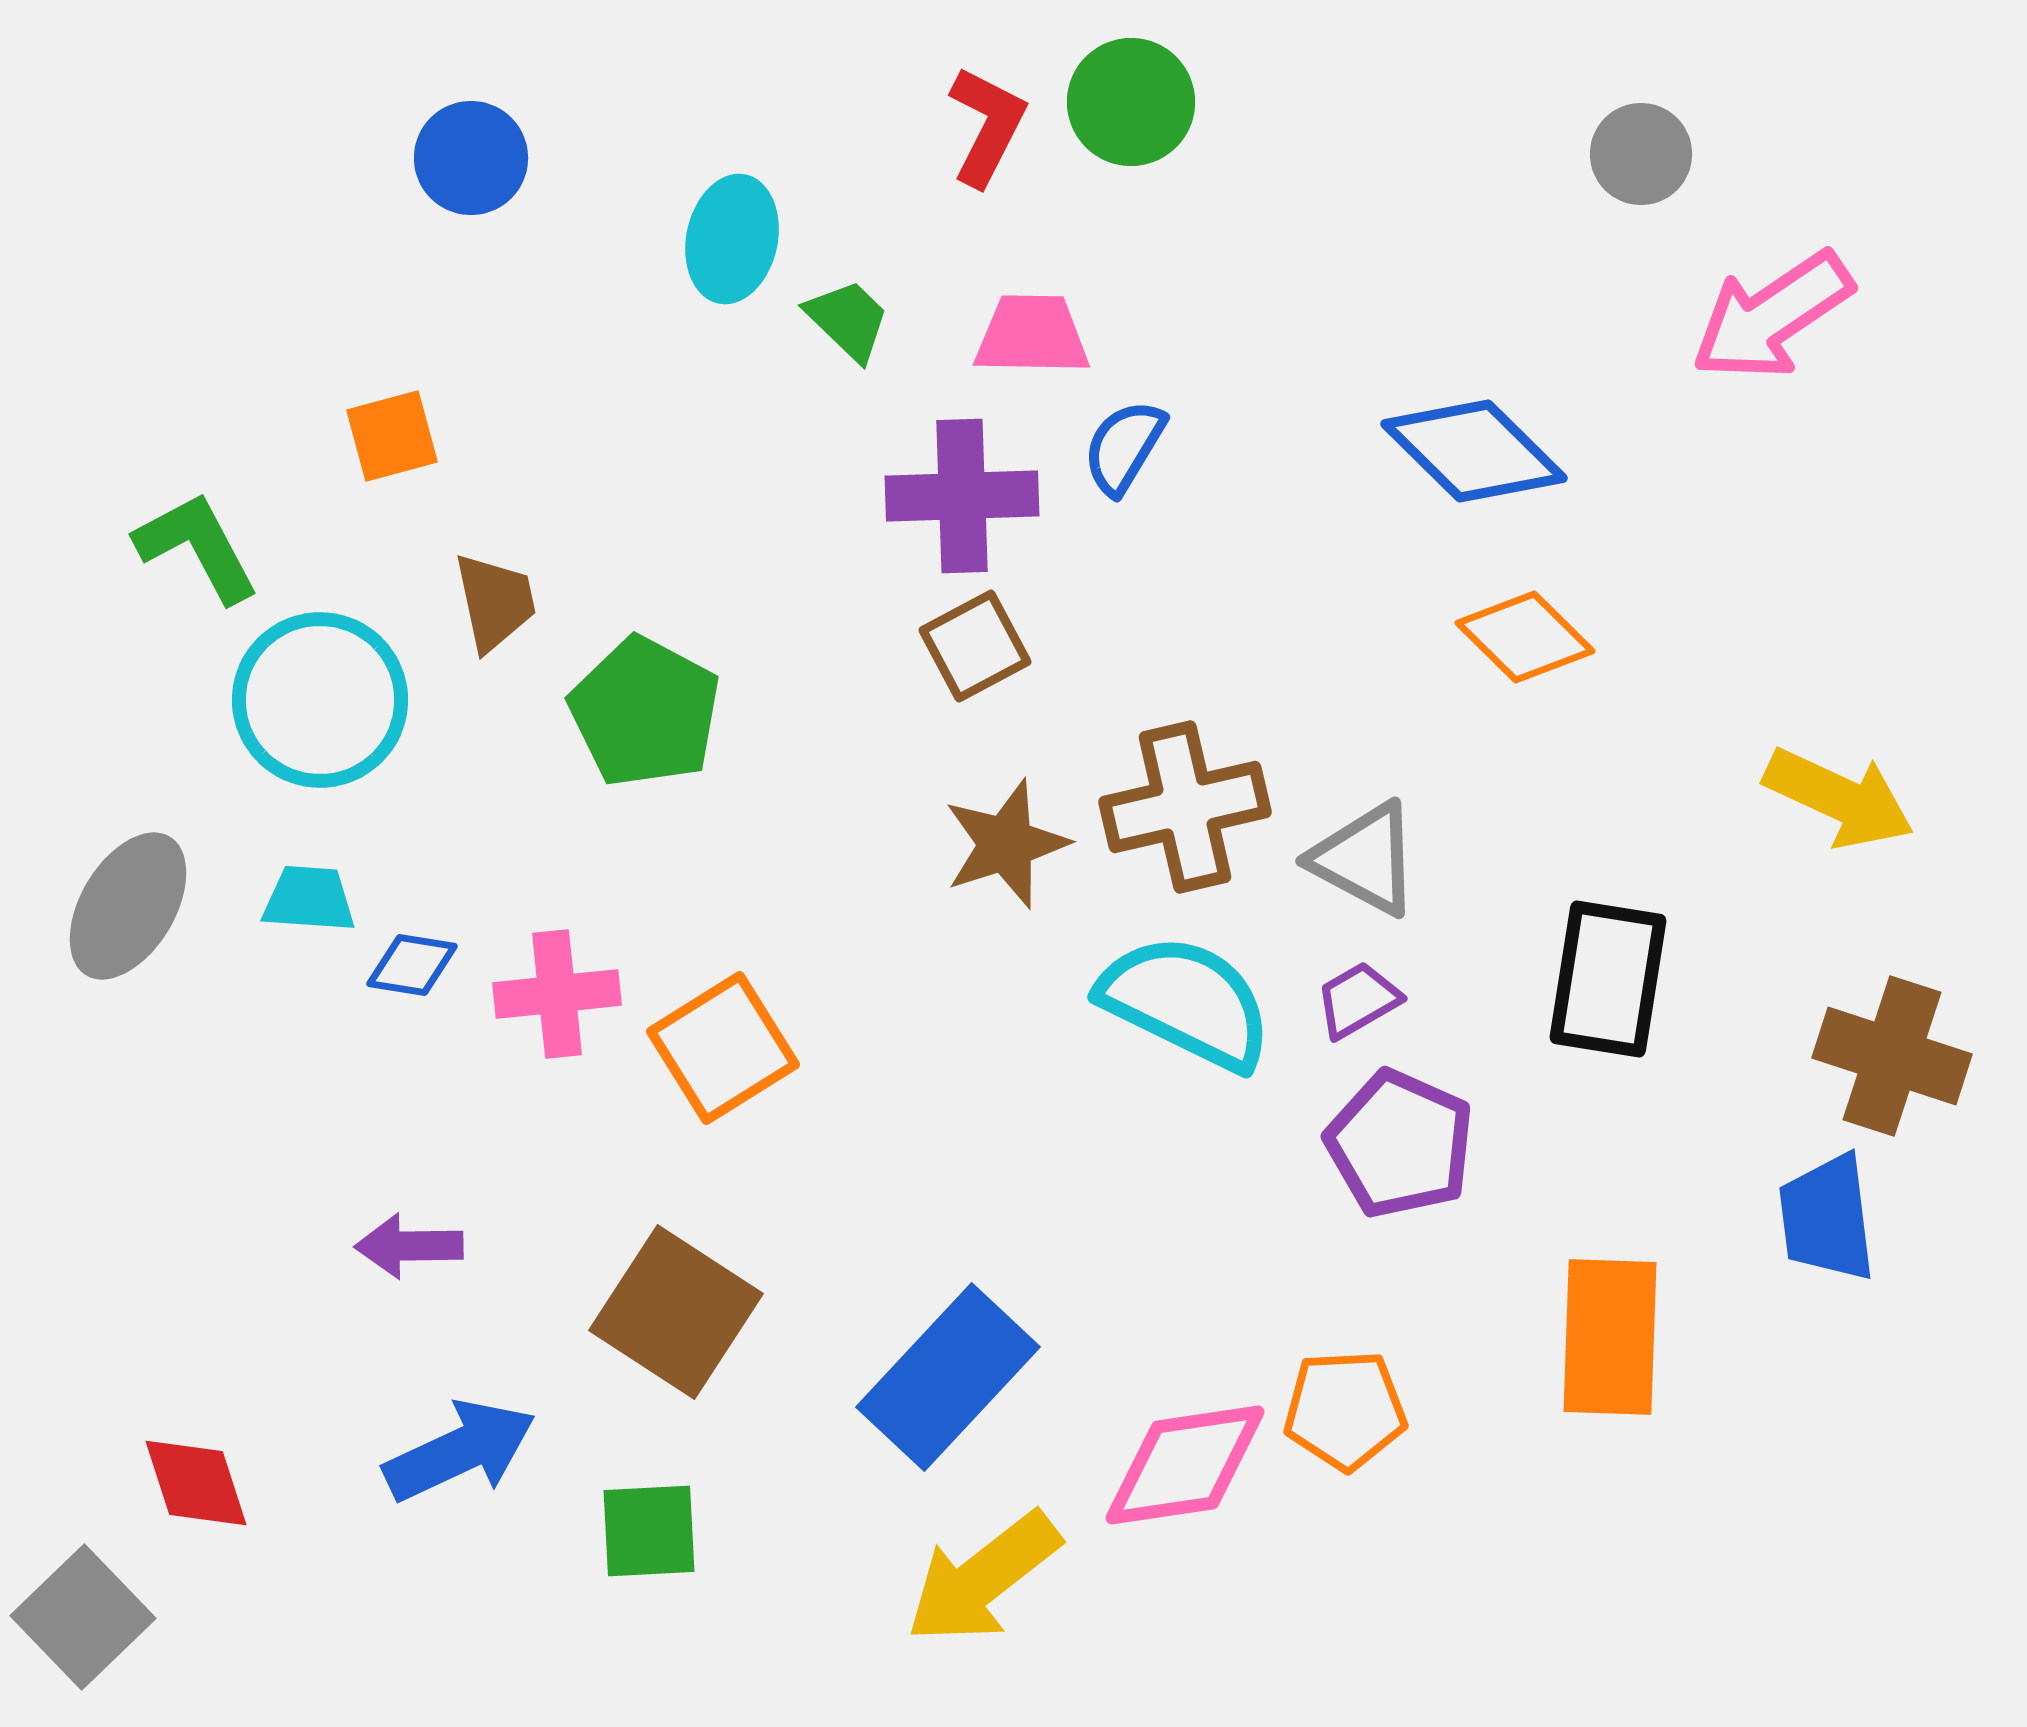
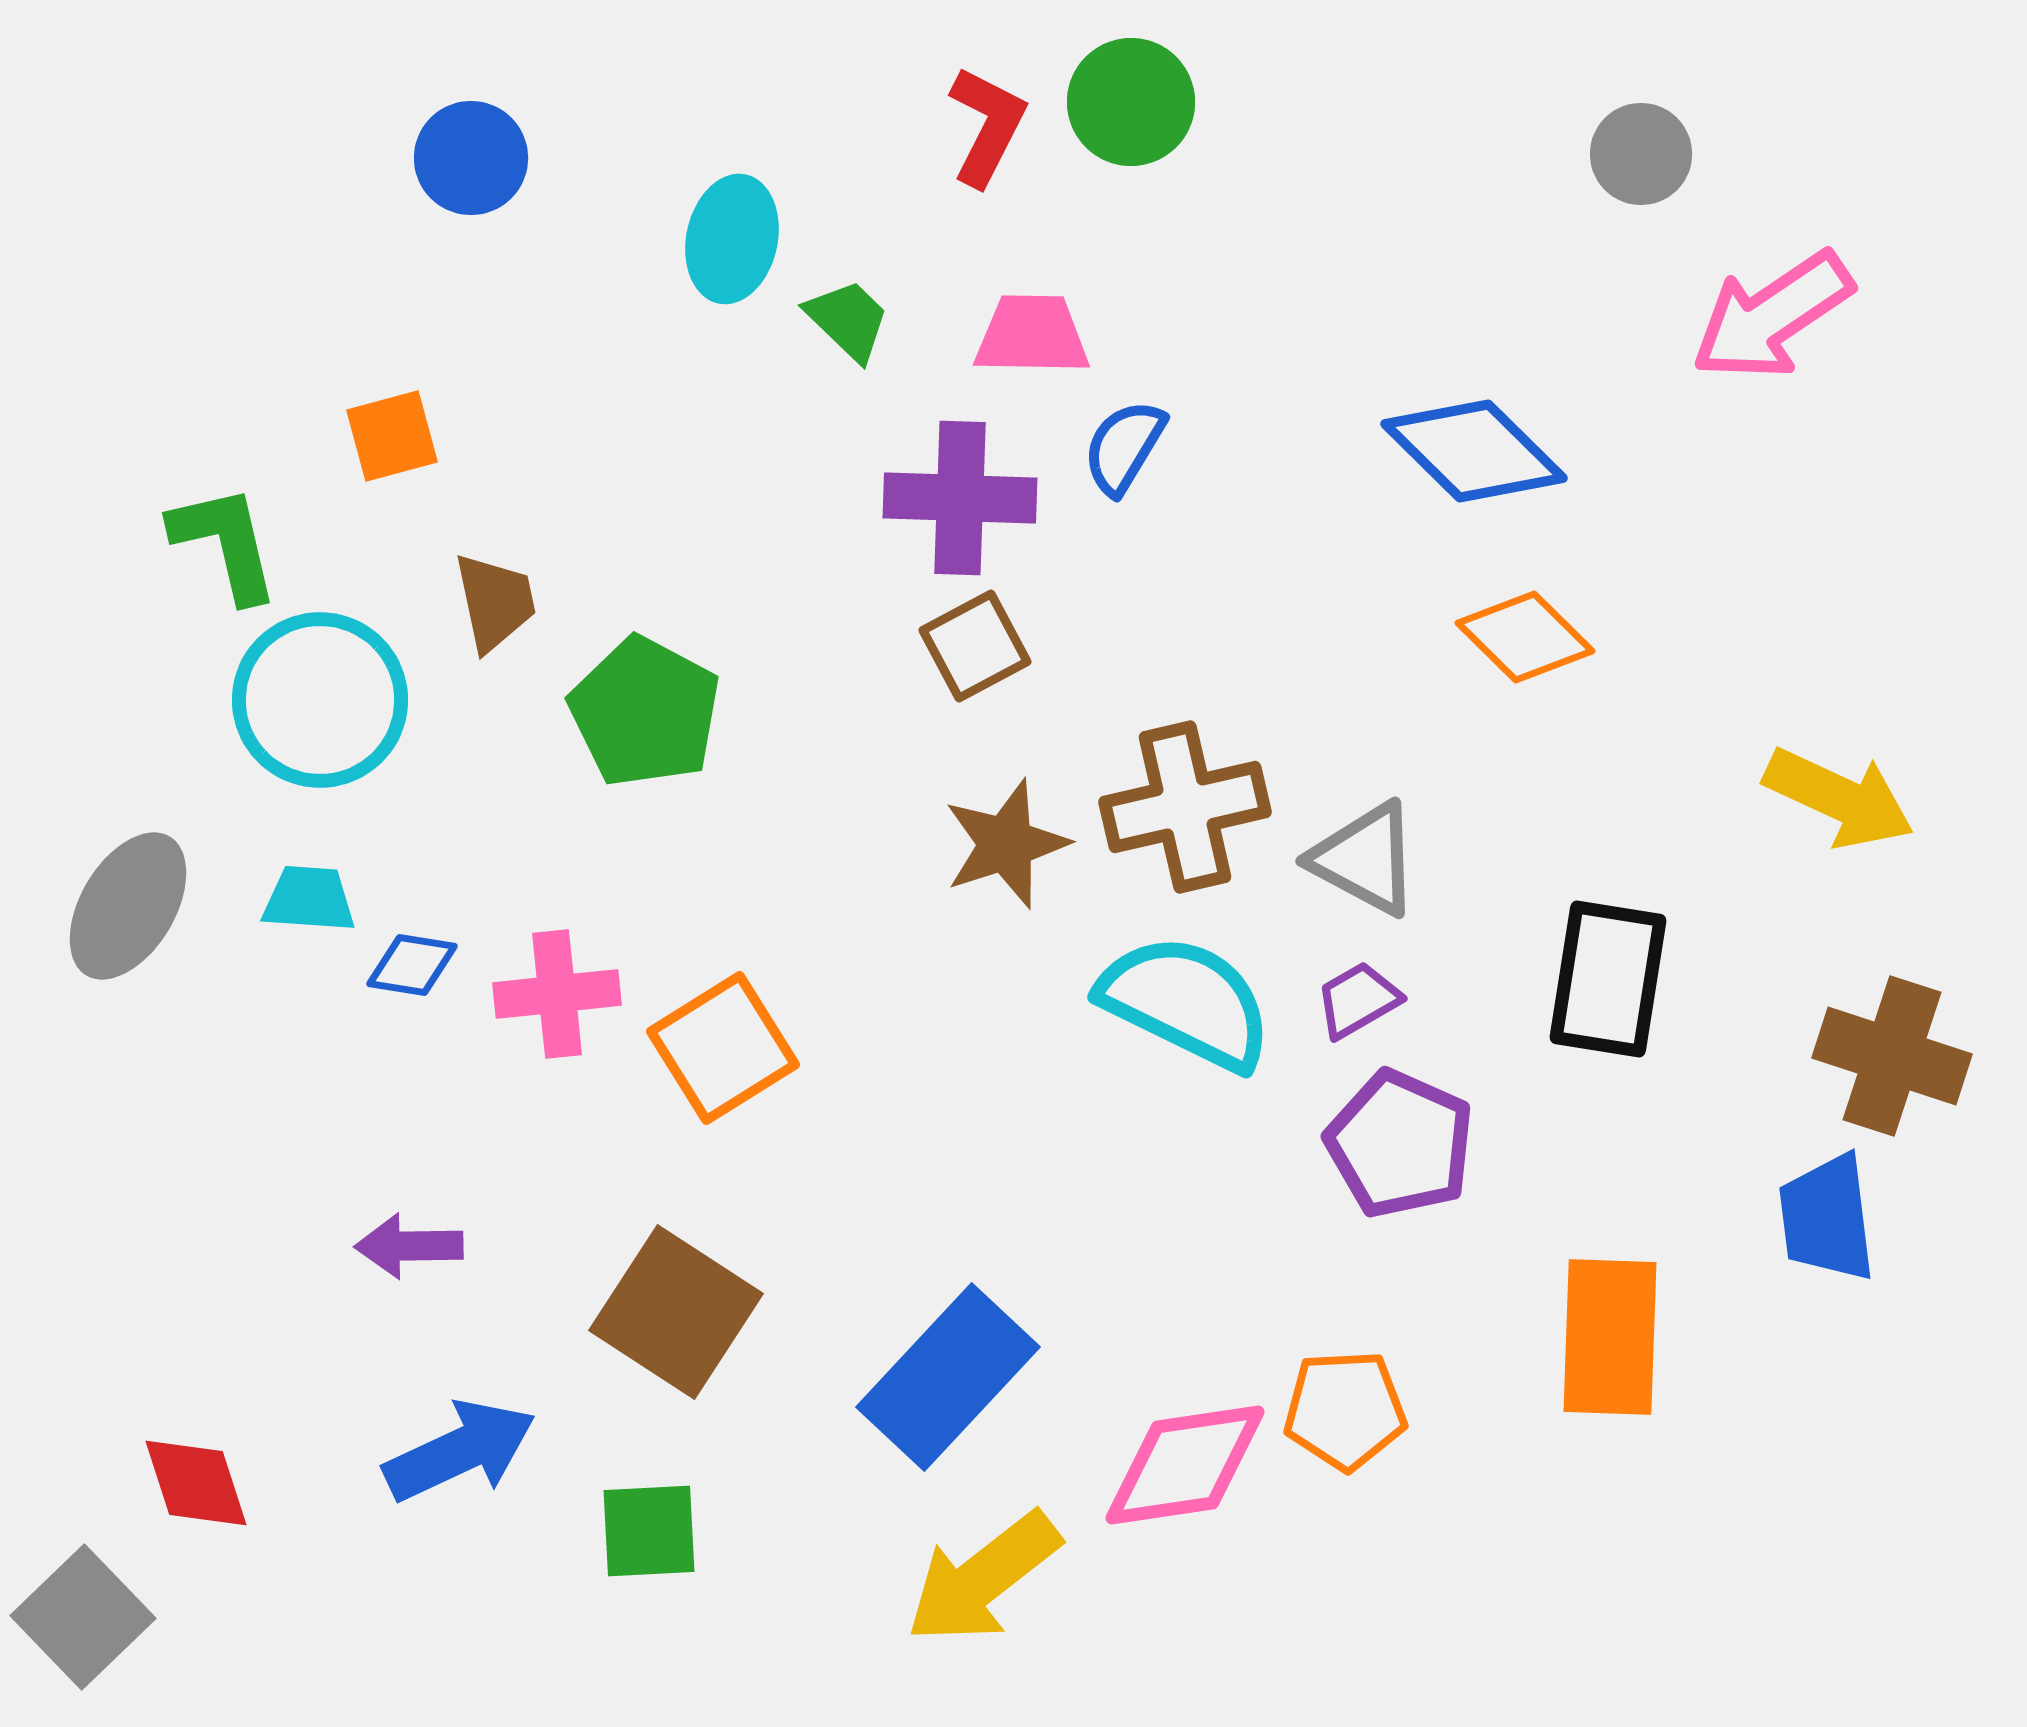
purple cross at (962, 496): moved 2 px left, 2 px down; rotated 4 degrees clockwise
green L-shape at (197, 547): moved 28 px right, 4 px up; rotated 15 degrees clockwise
